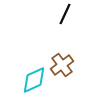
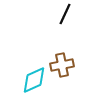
brown cross: rotated 25 degrees clockwise
